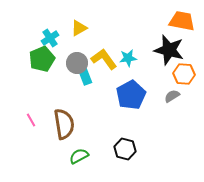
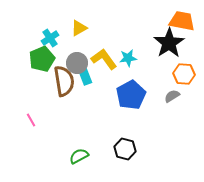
black star: moved 7 px up; rotated 24 degrees clockwise
brown semicircle: moved 43 px up
